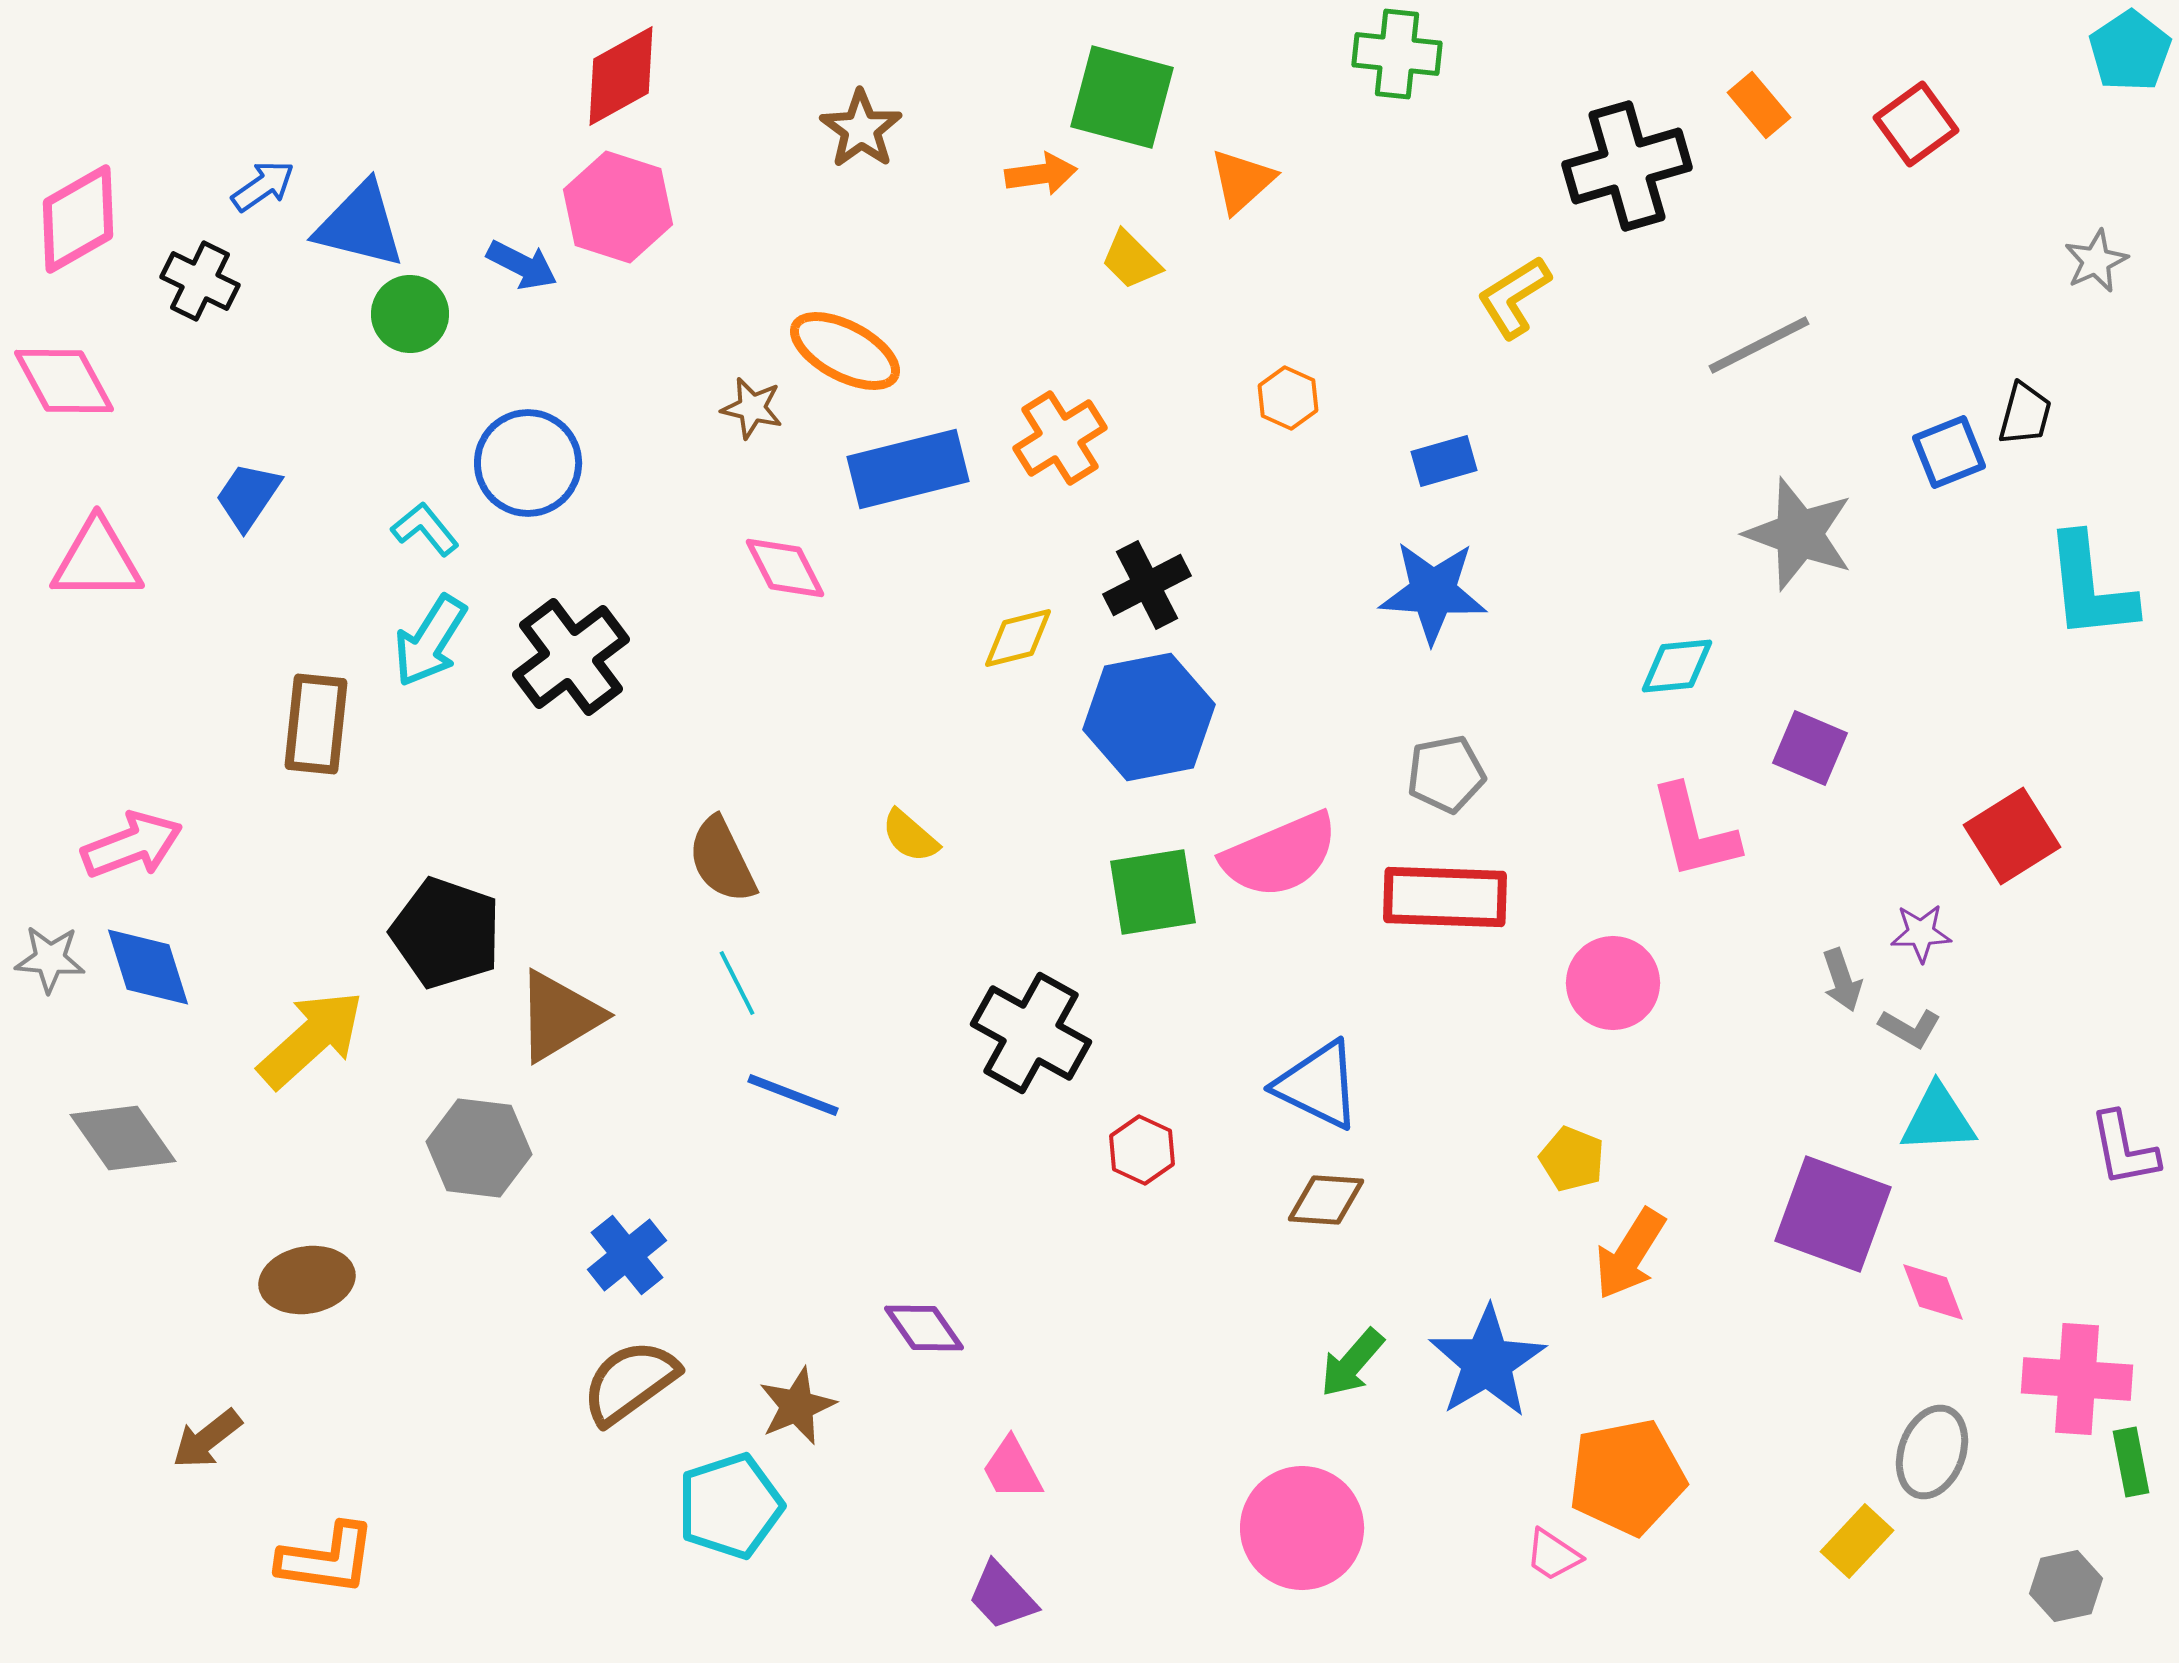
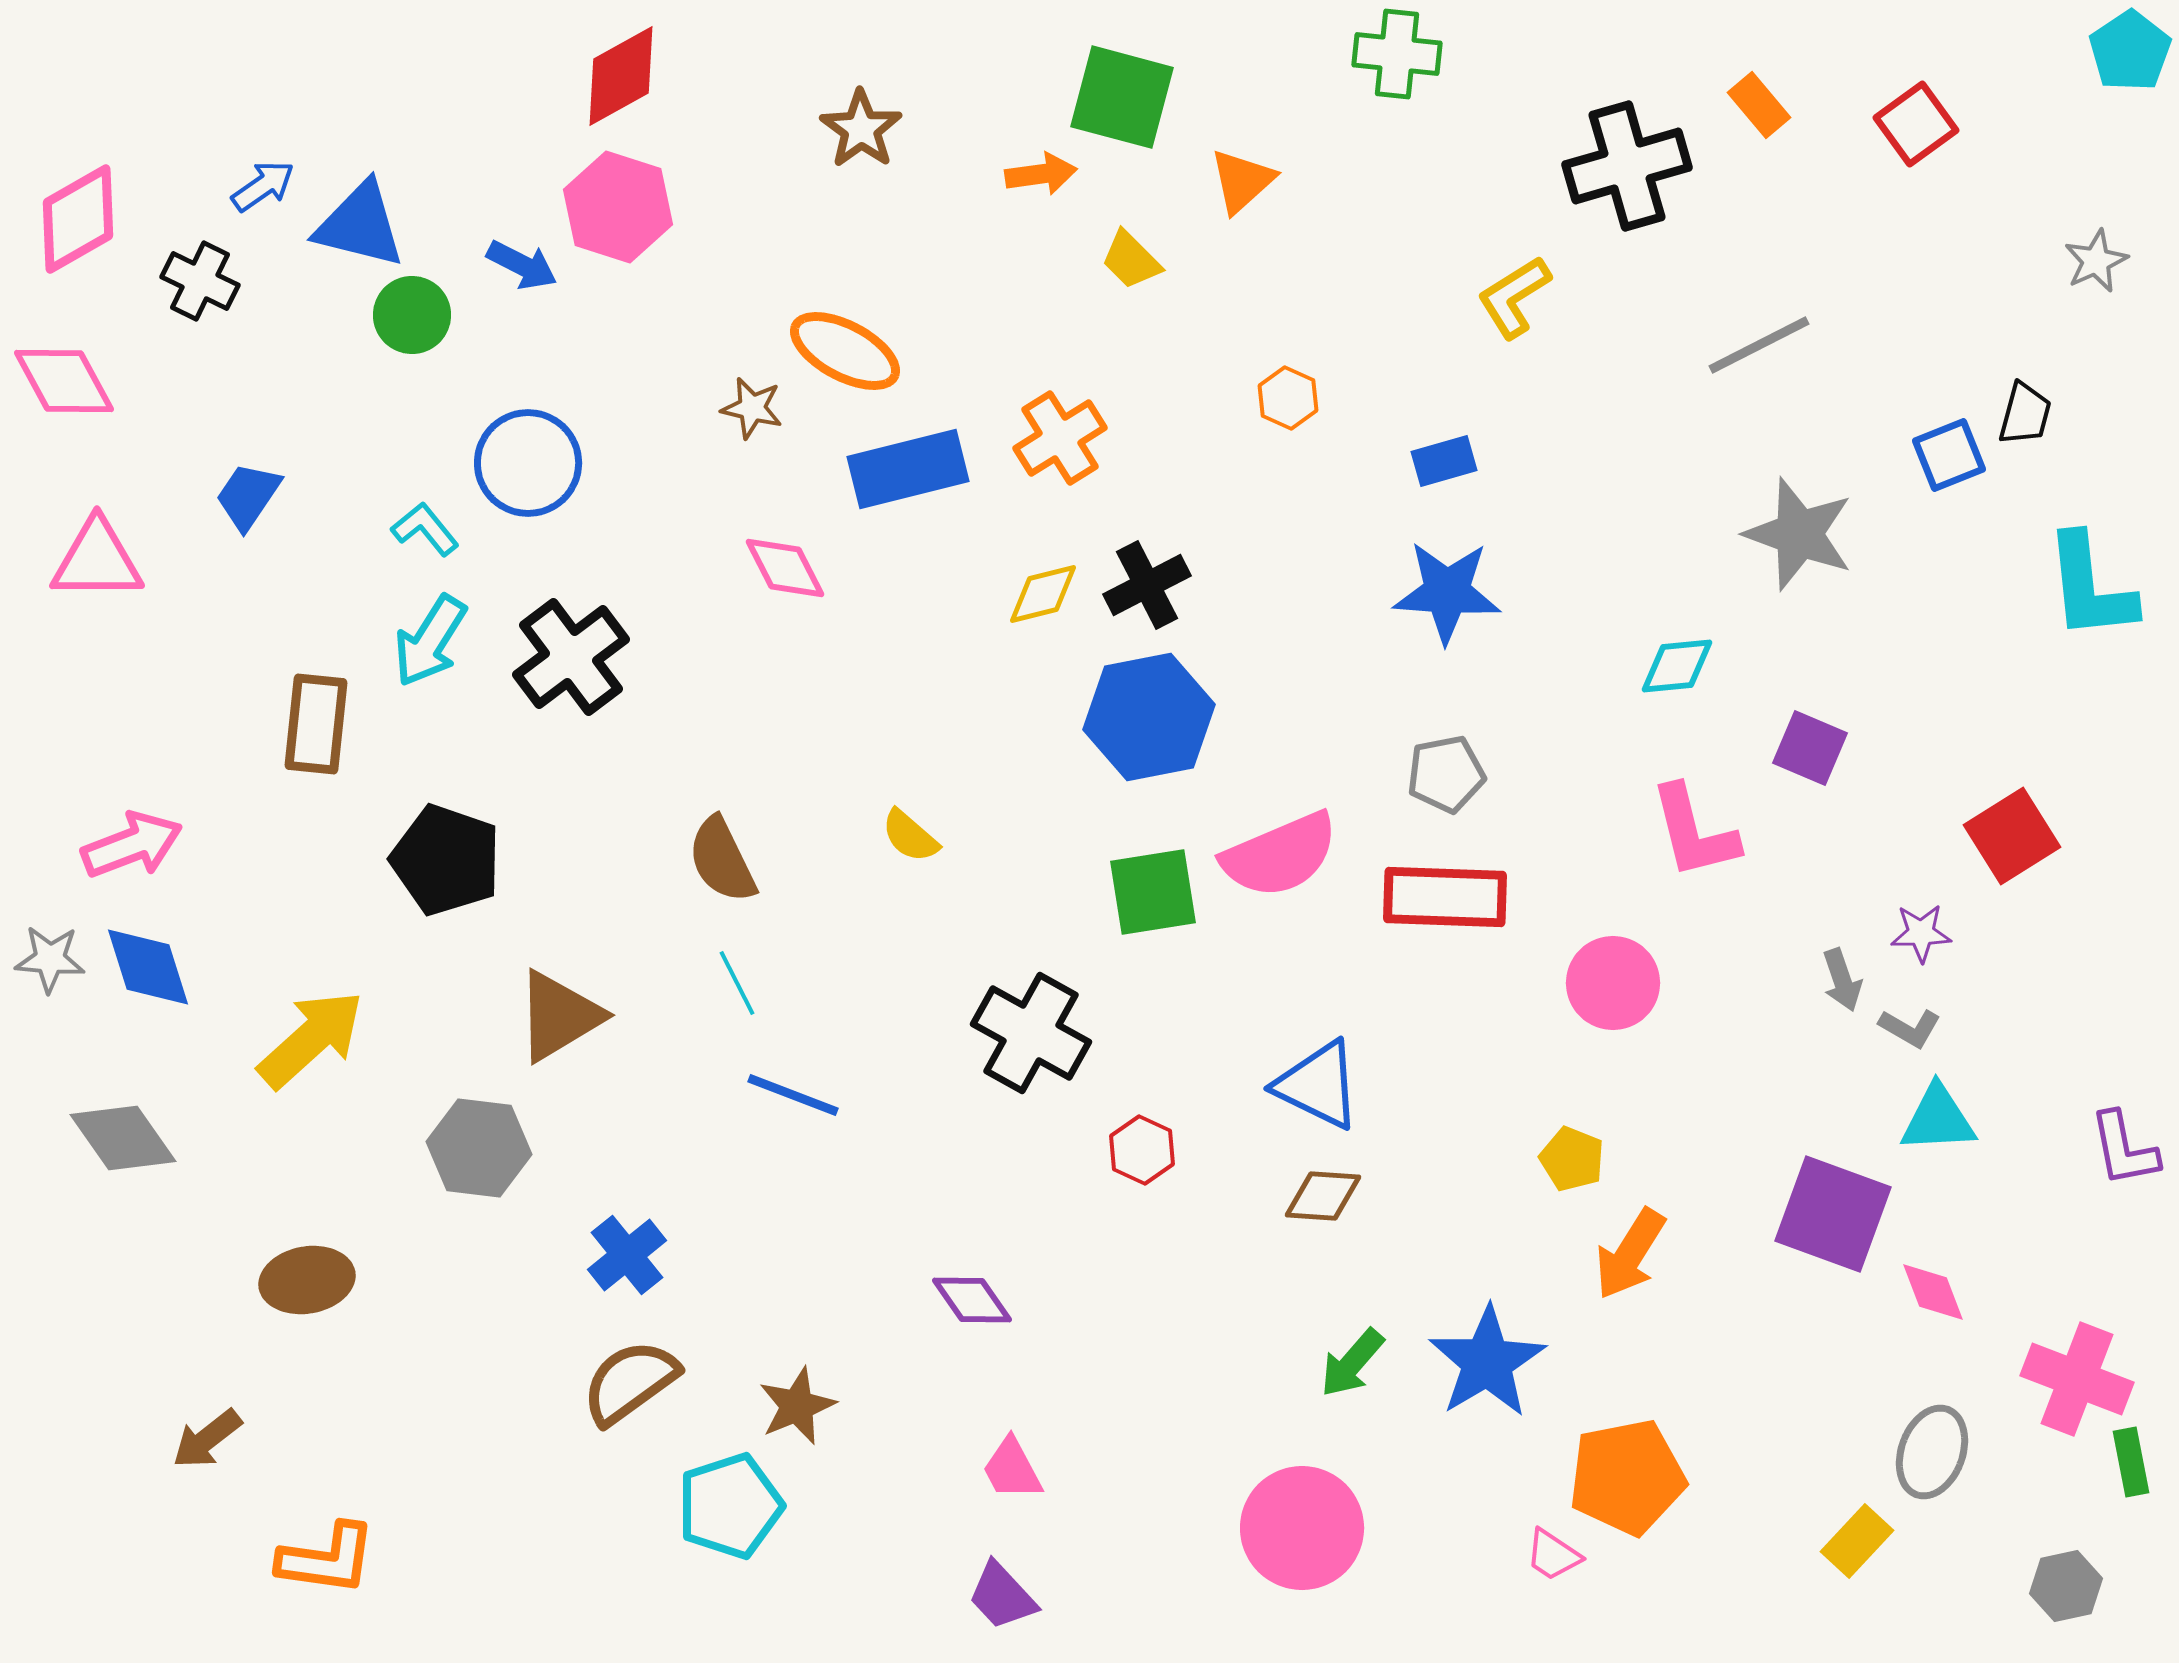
green circle at (410, 314): moved 2 px right, 1 px down
blue square at (1949, 452): moved 3 px down
blue star at (1433, 592): moved 14 px right
yellow diamond at (1018, 638): moved 25 px right, 44 px up
black pentagon at (446, 933): moved 73 px up
brown diamond at (1326, 1200): moved 3 px left, 4 px up
purple diamond at (924, 1328): moved 48 px right, 28 px up
pink cross at (2077, 1379): rotated 17 degrees clockwise
